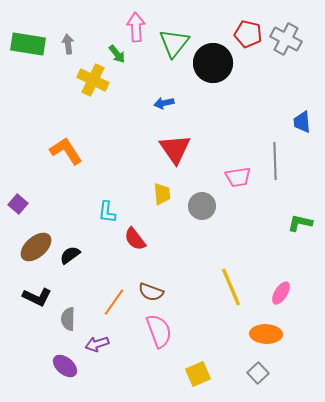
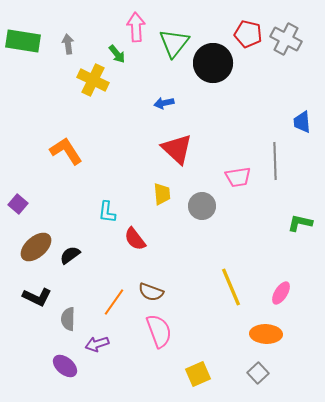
green rectangle: moved 5 px left, 3 px up
red triangle: moved 2 px right; rotated 12 degrees counterclockwise
